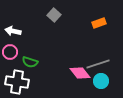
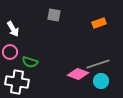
gray square: rotated 32 degrees counterclockwise
white arrow: moved 2 px up; rotated 133 degrees counterclockwise
pink diamond: moved 2 px left, 1 px down; rotated 30 degrees counterclockwise
